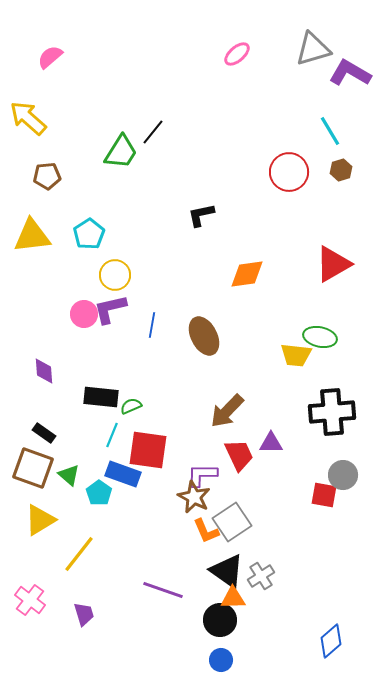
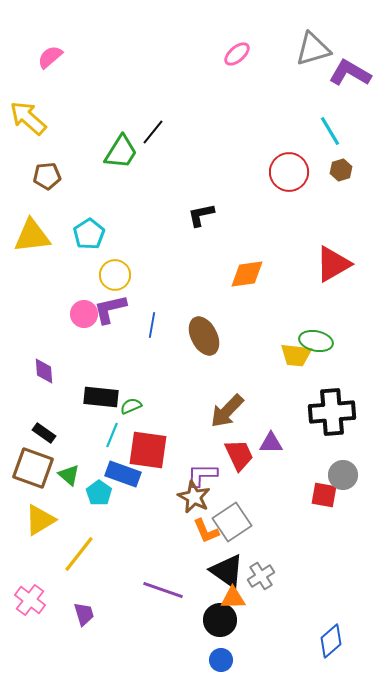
green ellipse at (320, 337): moved 4 px left, 4 px down
